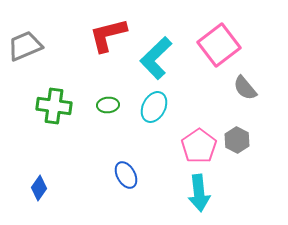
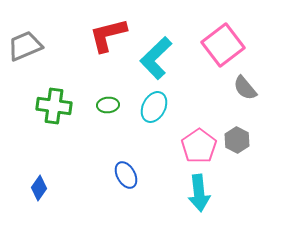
pink square: moved 4 px right
